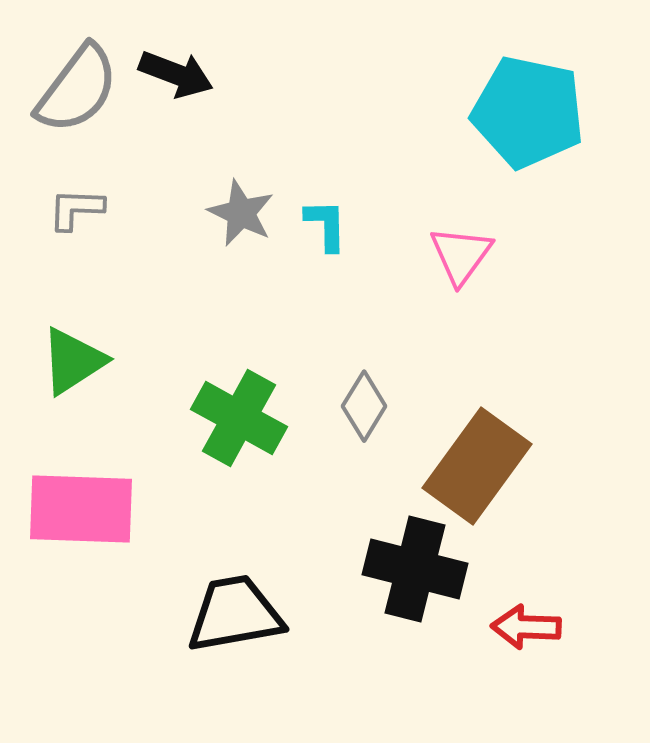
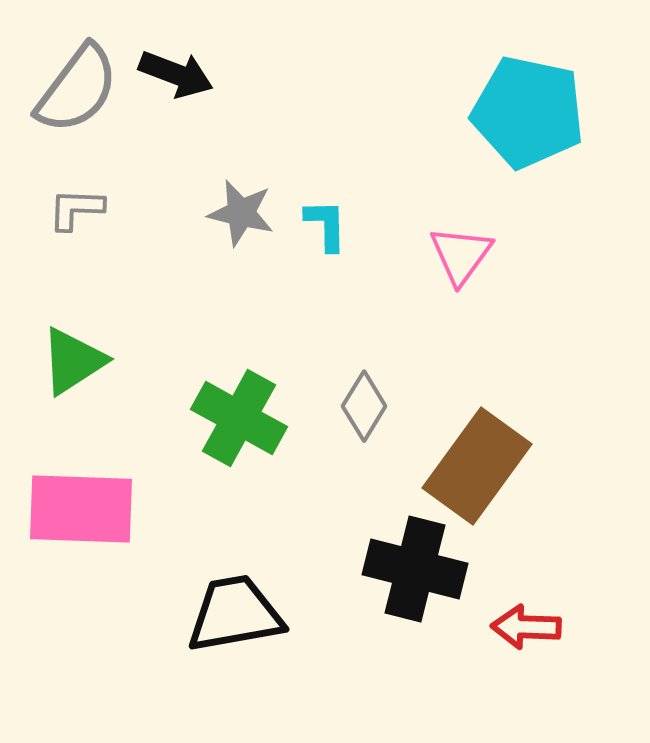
gray star: rotated 12 degrees counterclockwise
